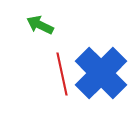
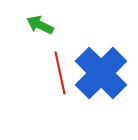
red line: moved 2 px left, 1 px up
